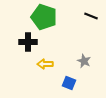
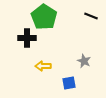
green pentagon: rotated 15 degrees clockwise
black cross: moved 1 px left, 4 px up
yellow arrow: moved 2 px left, 2 px down
blue square: rotated 32 degrees counterclockwise
